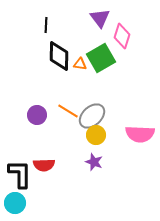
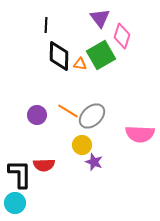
green square: moved 3 px up
yellow circle: moved 14 px left, 10 px down
